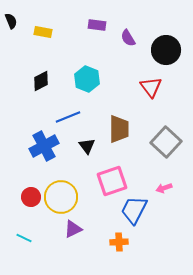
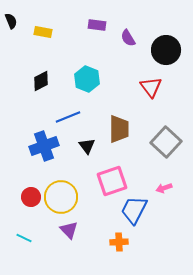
blue cross: rotated 8 degrees clockwise
purple triangle: moved 4 px left, 1 px down; rotated 48 degrees counterclockwise
